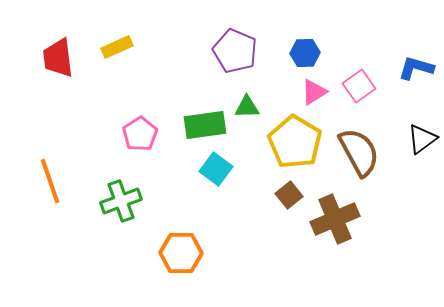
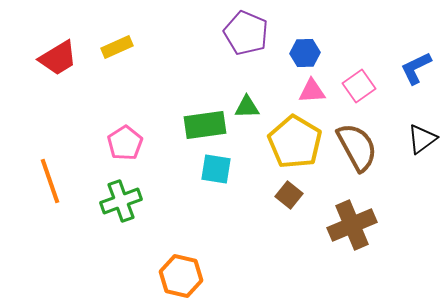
purple pentagon: moved 11 px right, 18 px up
red trapezoid: rotated 114 degrees counterclockwise
blue L-shape: rotated 42 degrees counterclockwise
pink triangle: moved 2 px left, 1 px up; rotated 28 degrees clockwise
pink pentagon: moved 15 px left, 9 px down
brown semicircle: moved 2 px left, 5 px up
cyan square: rotated 28 degrees counterclockwise
brown square: rotated 12 degrees counterclockwise
brown cross: moved 17 px right, 6 px down
orange hexagon: moved 23 px down; rotated 12 degrees clockwise
